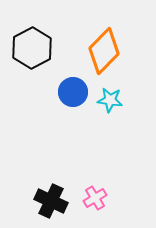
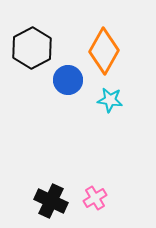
orange diamond: rotated 15 degrees counterclockwise
blue circle: moved 5 px left, 12 px up
